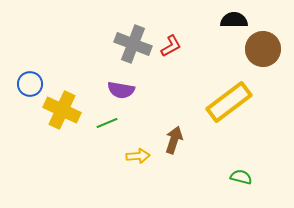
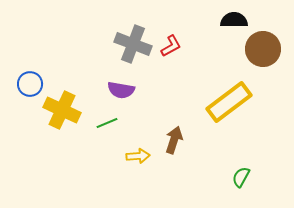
green semicircle: rotated 75 degrees counterclockwise
